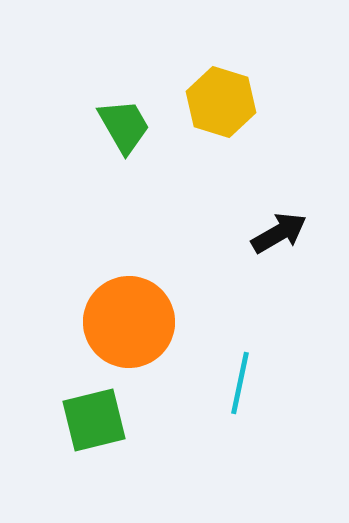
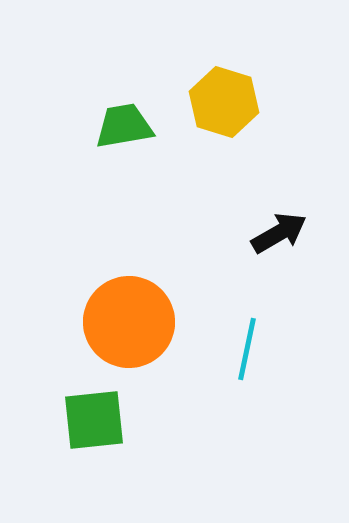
yellow hexagon: moved 3 px right
green trapezoid: rotated 70 degrees counterclockwise
cyan line: moved 7 px right, 34 px up
green square: rotated 8 degrees clockwise
